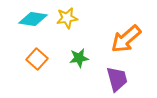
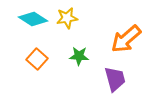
cyan diamond: rotated 24 degrees clockwise
green star: moved 2 px up; rotated 12 degrees clockwise
purple trapezoid: moved 2 px left
